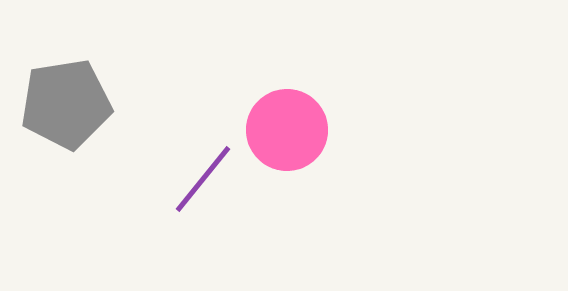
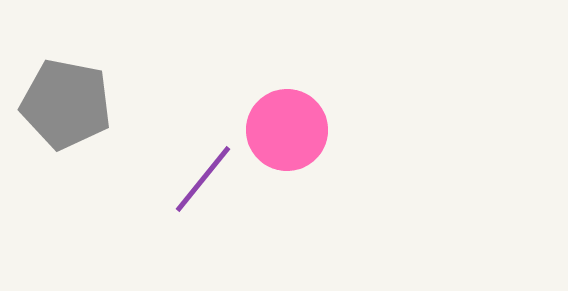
gray pentagon: rotated 20 degrees clockwise
